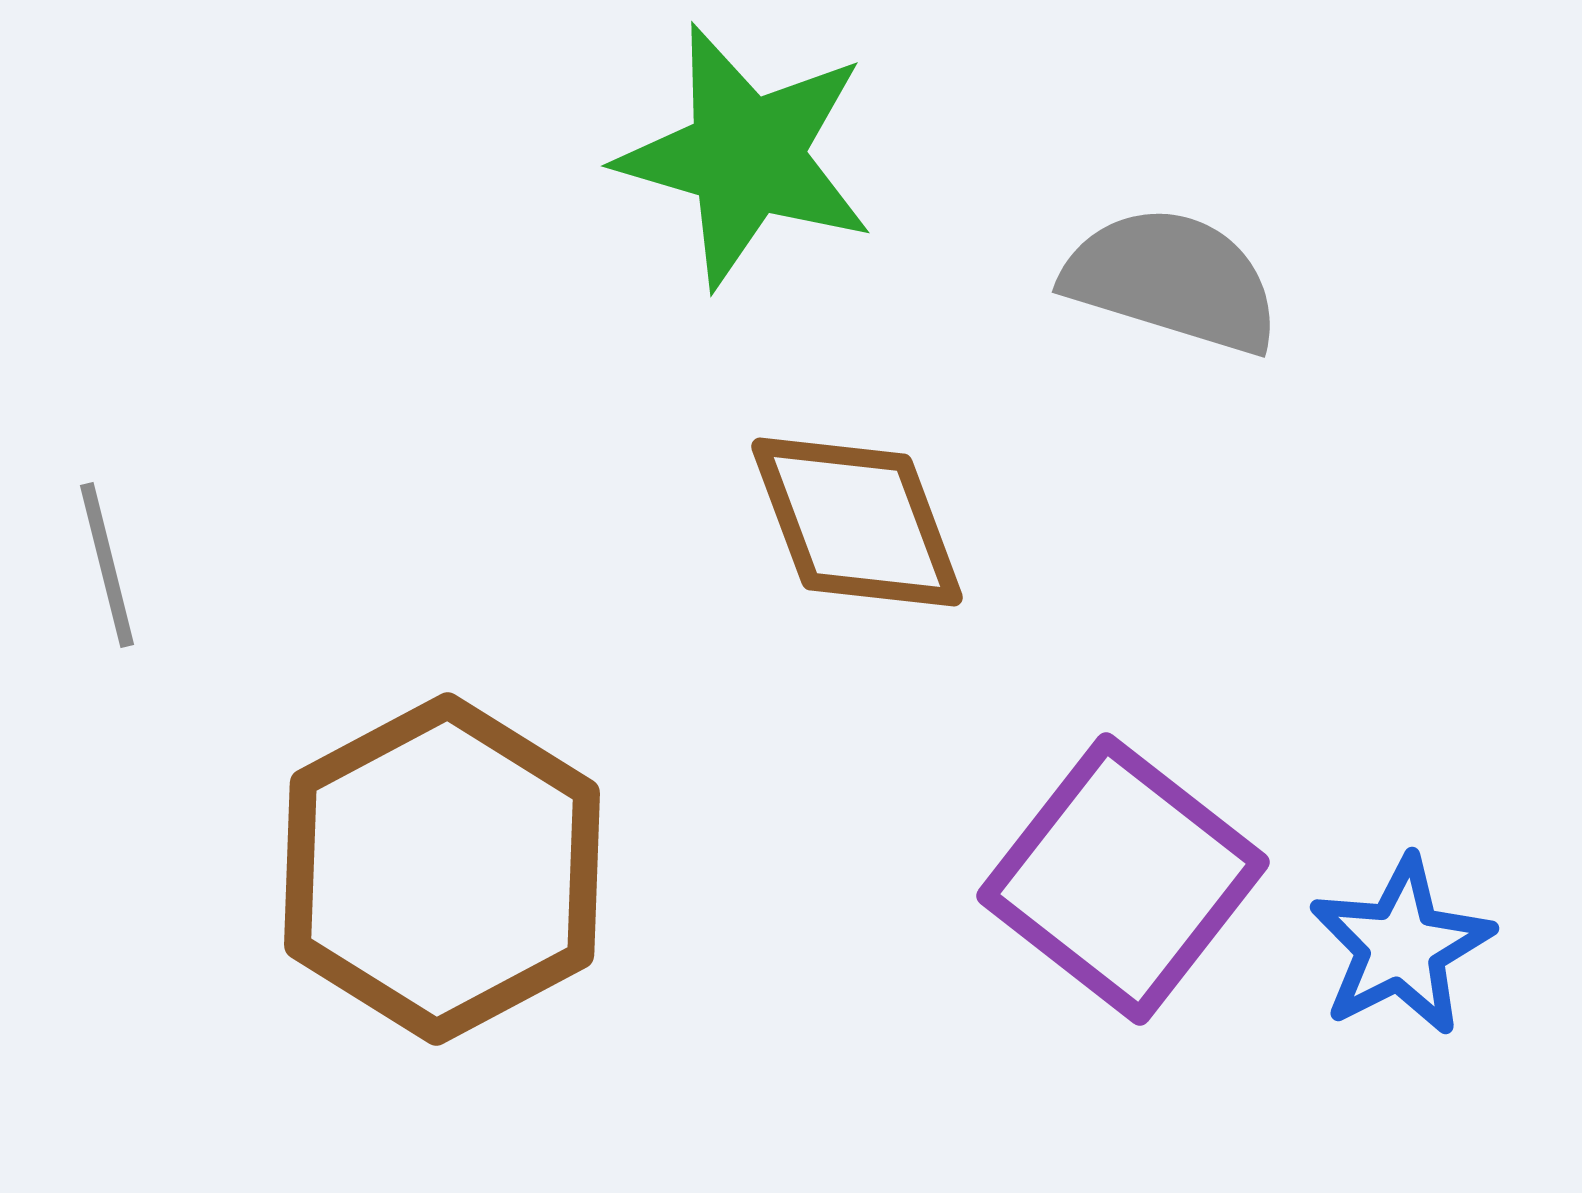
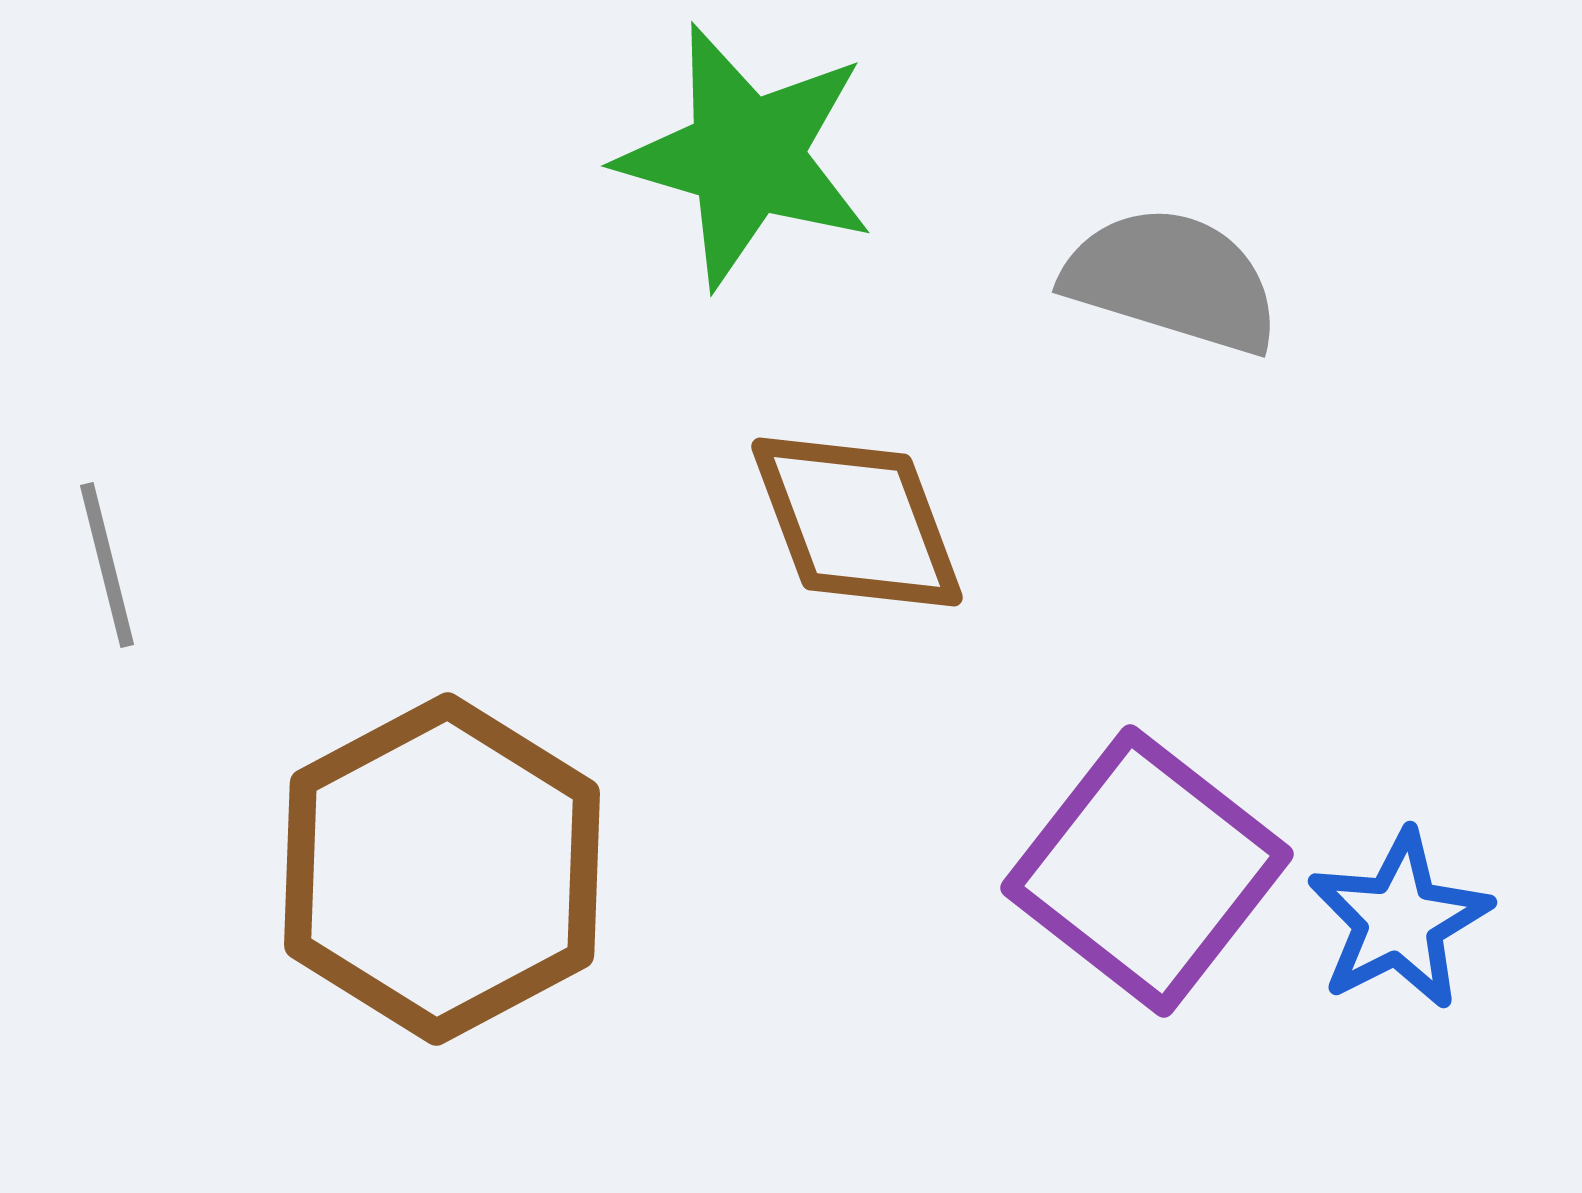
purple square: moved 24 px right, 8 px up
blue star: moved 2 px left, 26 px up
